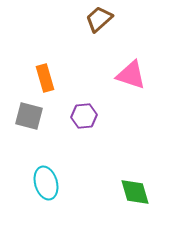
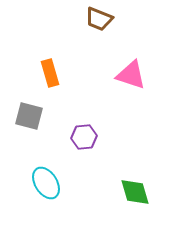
brown trapezoid: rotated 116 degrees counterclockwise
orange rectangle: moved 5 px right, 5 px up
purple hexagon: moved 21 px down
cyan ellipse: rotated 16 degrees counterclockwise
